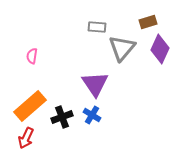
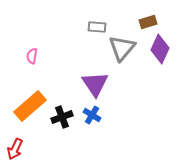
red arrow: moved 11 px left, 11 px down
